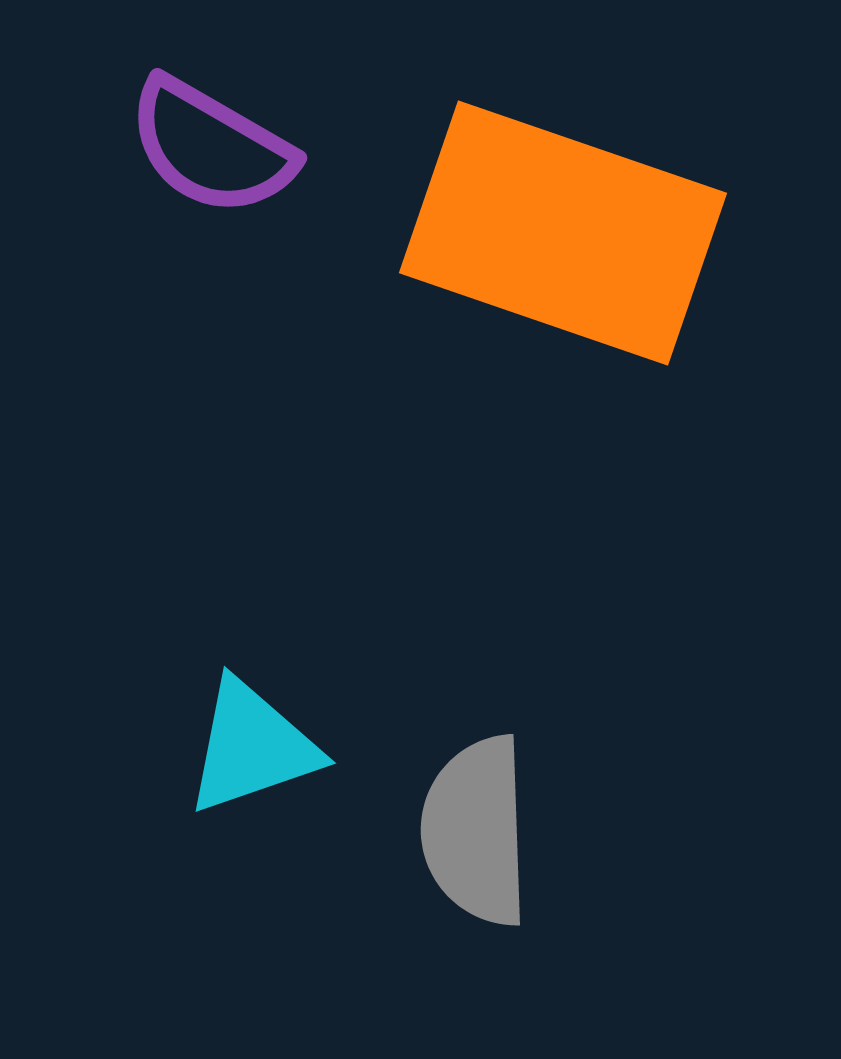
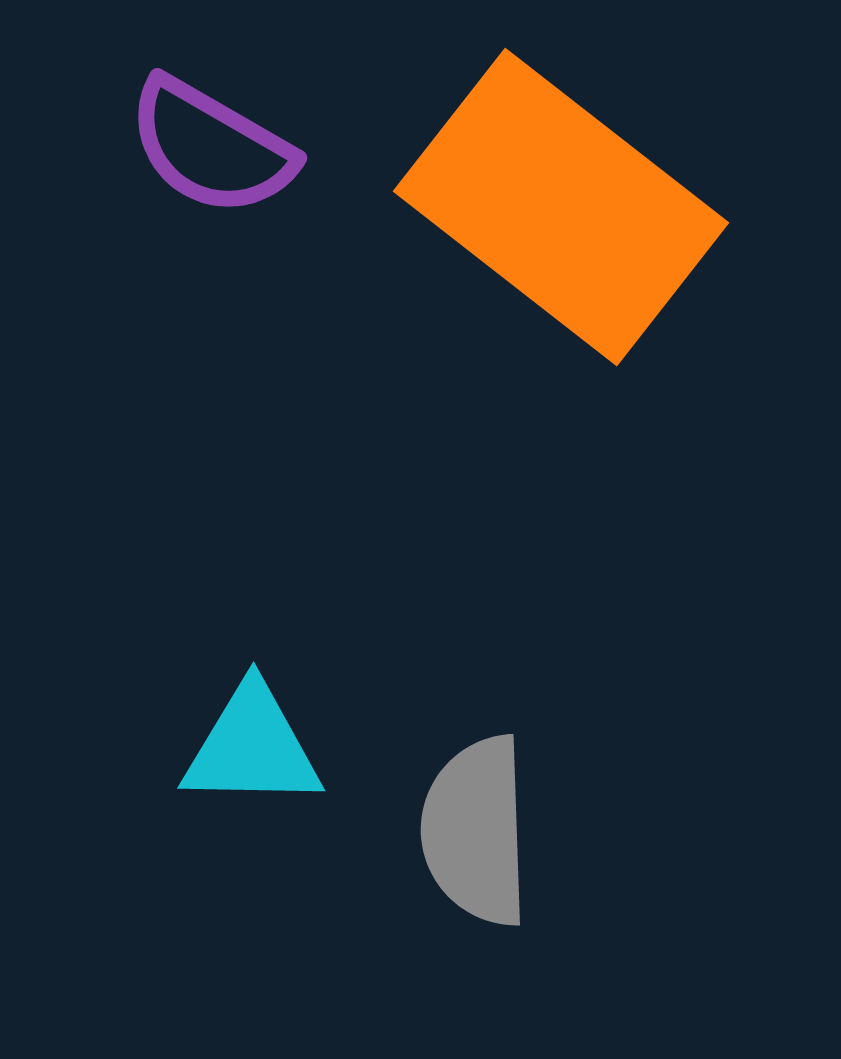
orange rectangle: moved 2 px left, 26 px up; rotated 19 degrees clockwise
cyan triangle: rotated 20 degrees clockwise
